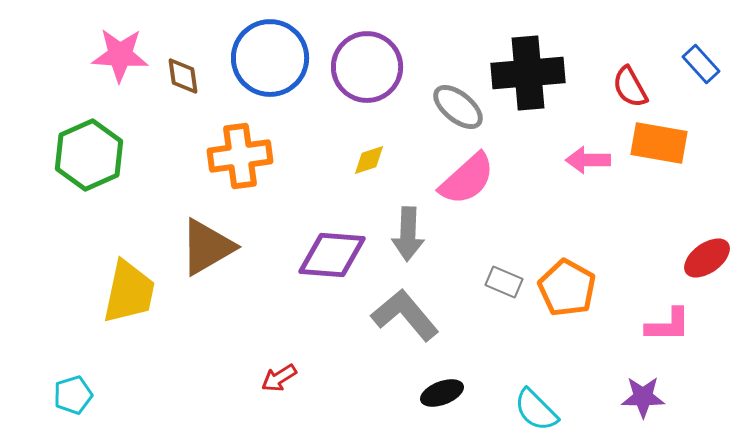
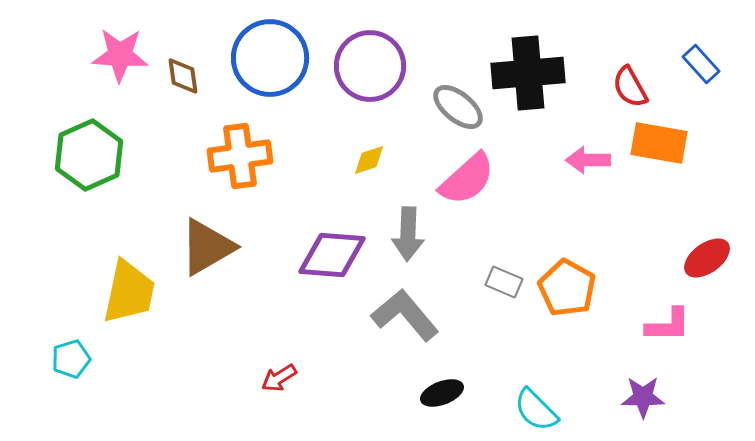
purple circle: moved 3 px right, 1 px up
cyan pentagon: moved 2 px left, 36 px up
